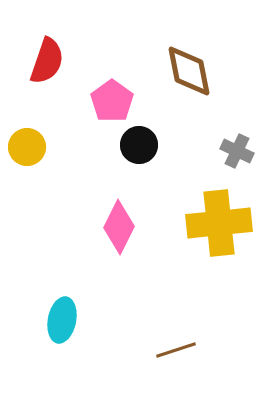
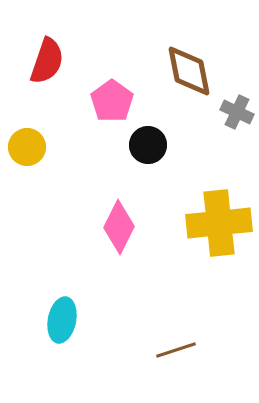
black circle: moved 9 px right
gray cross: moved 39 px up
